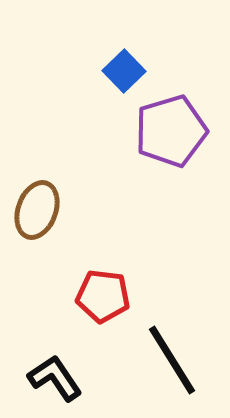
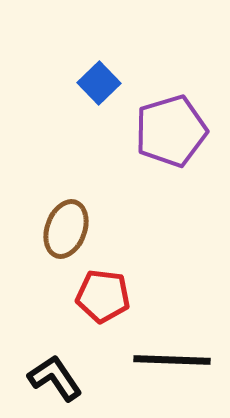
blue square: moved 25 px left, 12 px down
brown ellipse: moved 29 px right, 19 px down
black line: rotated 56 degrees counterclockwise
